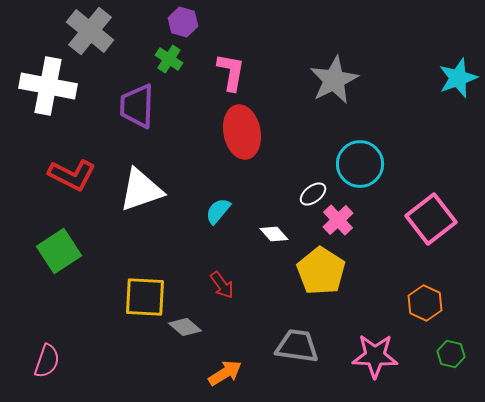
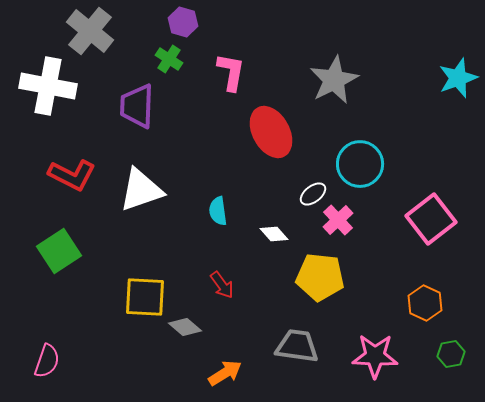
red ellipse: moved 29 px right; rotated 18 degrees counterclockwise
cyan semicircle: rotated 48 degrees counterclockwise
yellow pentagon: moved 1 px left, 6 px down; rotated 27 degrees counterclockwise
green hexagon: rotated 24 degrees counterclockwise
